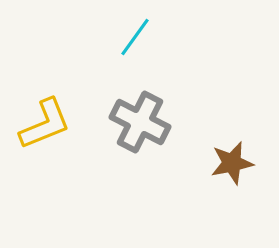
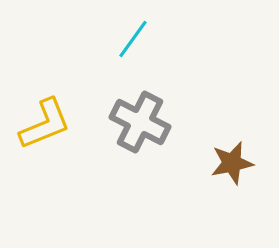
cyan line: moved 2 px left, 2 px down
